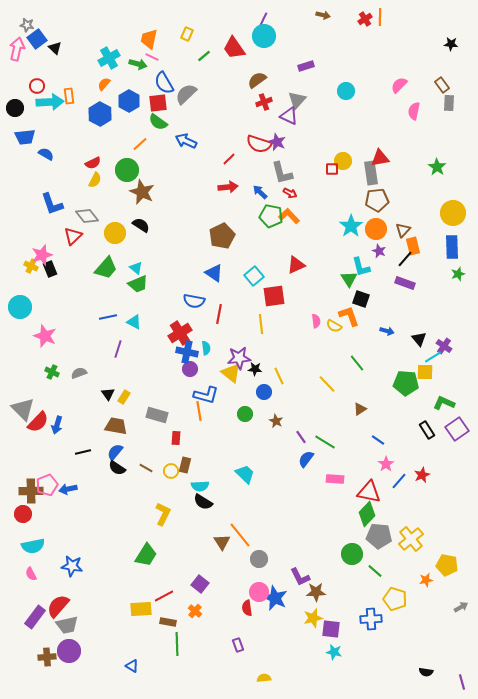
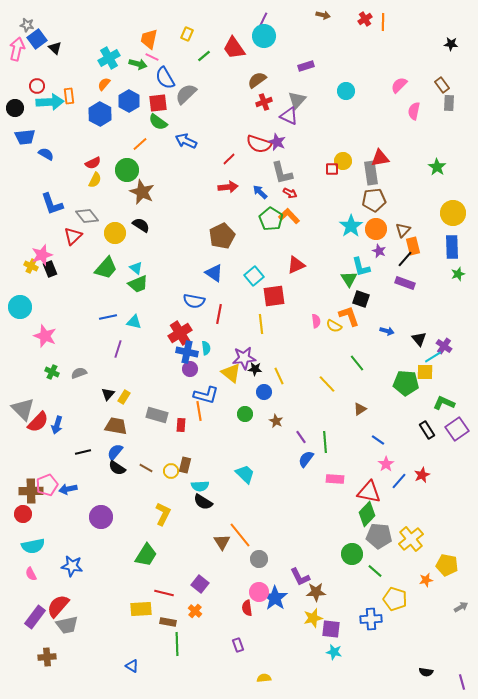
orange line at (380, 17): moved 3 px right, 5 px down
blue semicircle at (164, 83): moved 1 px right, 5 px up
brown pentagon at (377, 200): moved 3 px left
green pentagon at (271, 216): moved 3 px down; rotated 20 degrees clockwise
cyan triangle at (134, 322): rotated 14 degrees counterclockwise
purple star at (239, 358): moved 5 px right
black triangle at (108, 394): rotated 16 degrees clockwise
red rectangle at (176, 438): moved 5 px right, 13 px up
green line at (325, 442): rotated 55 degrees clockwise
red line at (164, 596): moved 3 px up; rotated 42 degrees clockwise
blue star at (275, 598): rotated 10 degrees clockwise
purple circle at (69, 651): moved 32 px right, 134 px up
